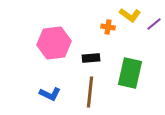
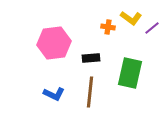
yellow L-shape: moved 1 px right, 3 px down
purple line: moved 2 px left, 4 px down
blue L-shape: moved 4 px right
